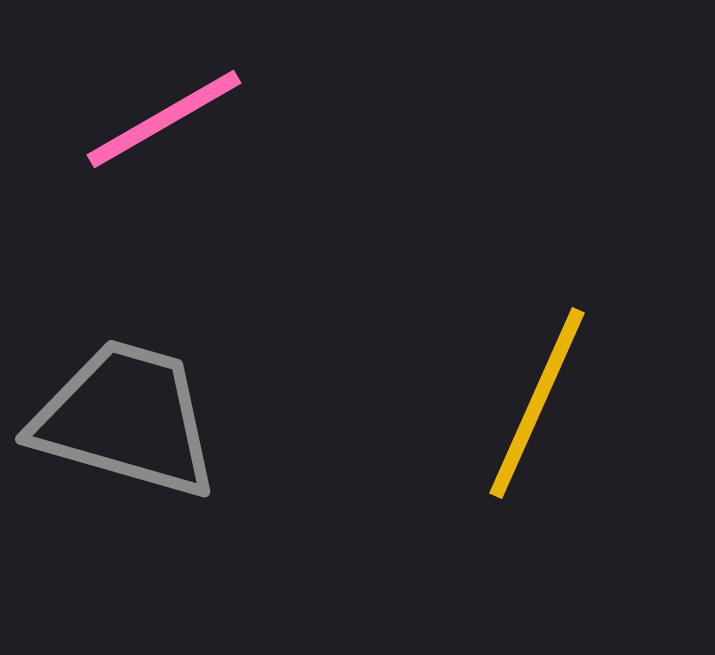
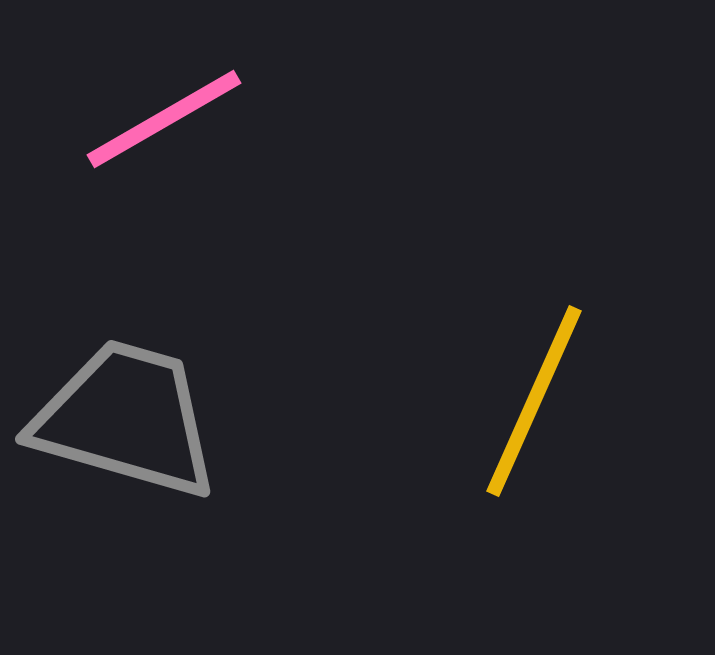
yellow line: moved 3 px left, 2 px up
